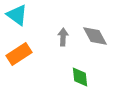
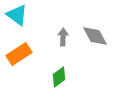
green diamond: moved 21 px left; rotated 60 degrees clockwise
